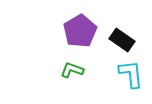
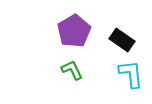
purple pentagon: moved 6 px left
green L-shape: rotated 45 degrees clockwise
